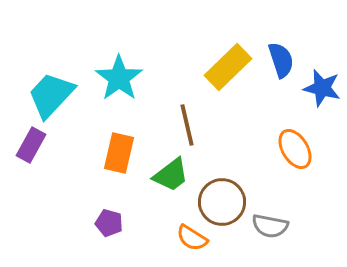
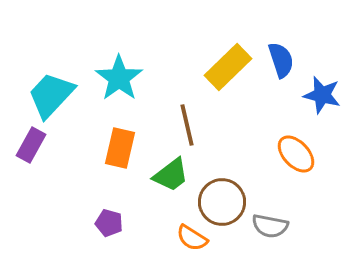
blue star: moved 7 px down
orange ellipse: moved 1 px right, 5 px down; rotated 12 degrees counterclockwise
orange rectangle: moved 1 px right, 5 px up
